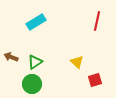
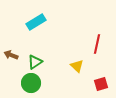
red line: moved 23 px down
brown arrow: moved 2 px up
yellow triangle: moved 4 px down
red square: moved 6 px right, 4 px down
green circle: moved 1 px left, 1 px up
